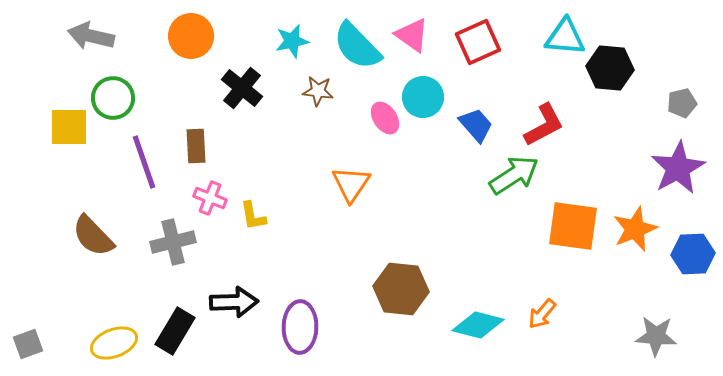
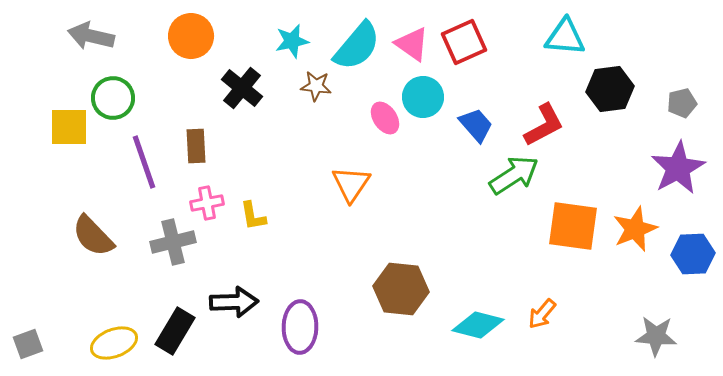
pink triangle: moved 9 px down
red square: moved 14 px left
cyan semicircle: rotated 96 degrees counterclockwise
black hexagon: moved 21 px down; rotated 12 degrees counterclockwise
brown star: moved 2 px left, 5 px up
pink cross: moved 3 px left, 5 px down; rotated 32 degrees counterclockwise
